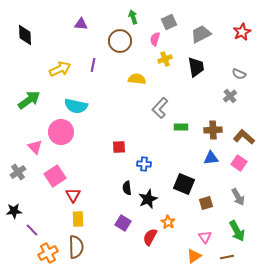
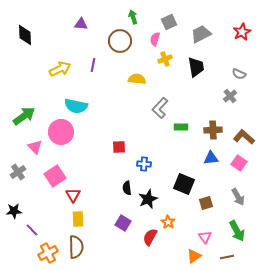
green arrow at (29, 100): moved 5 px left, 16 px down
